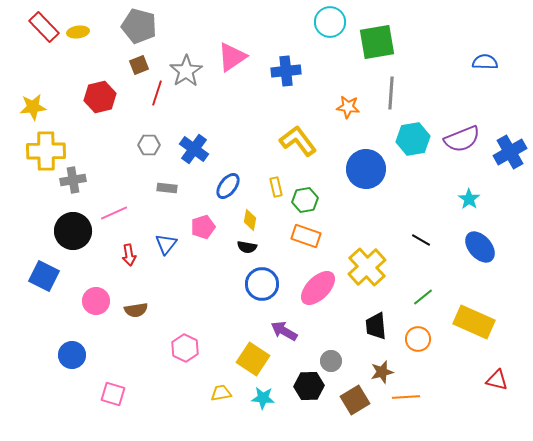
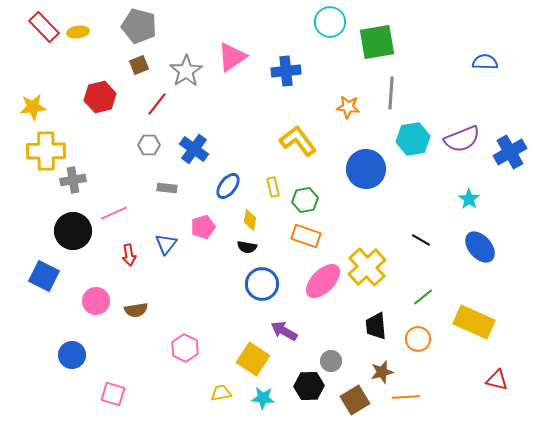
red line at (157, 93): moved 11 px down; rotated 20 degrees clockwise
yellow rectangle at (276, 187): moved 3 px left
pink ellipse at (318, 288): moved 5 px right, 7 px up
